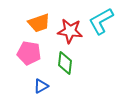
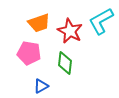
red star: rotated 20 degrees clockwise
